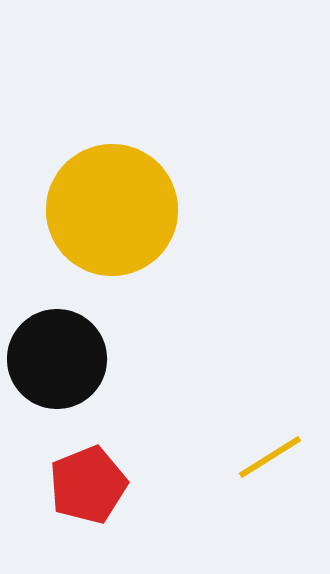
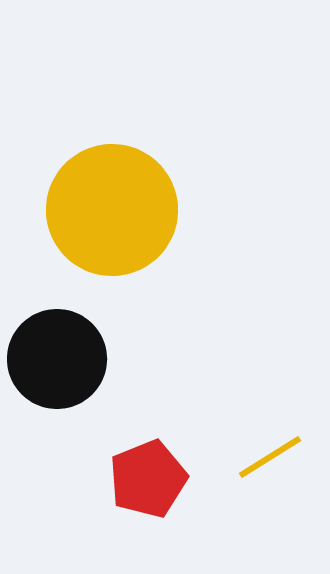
red pentagon: moved 60 px right, 6 px up
